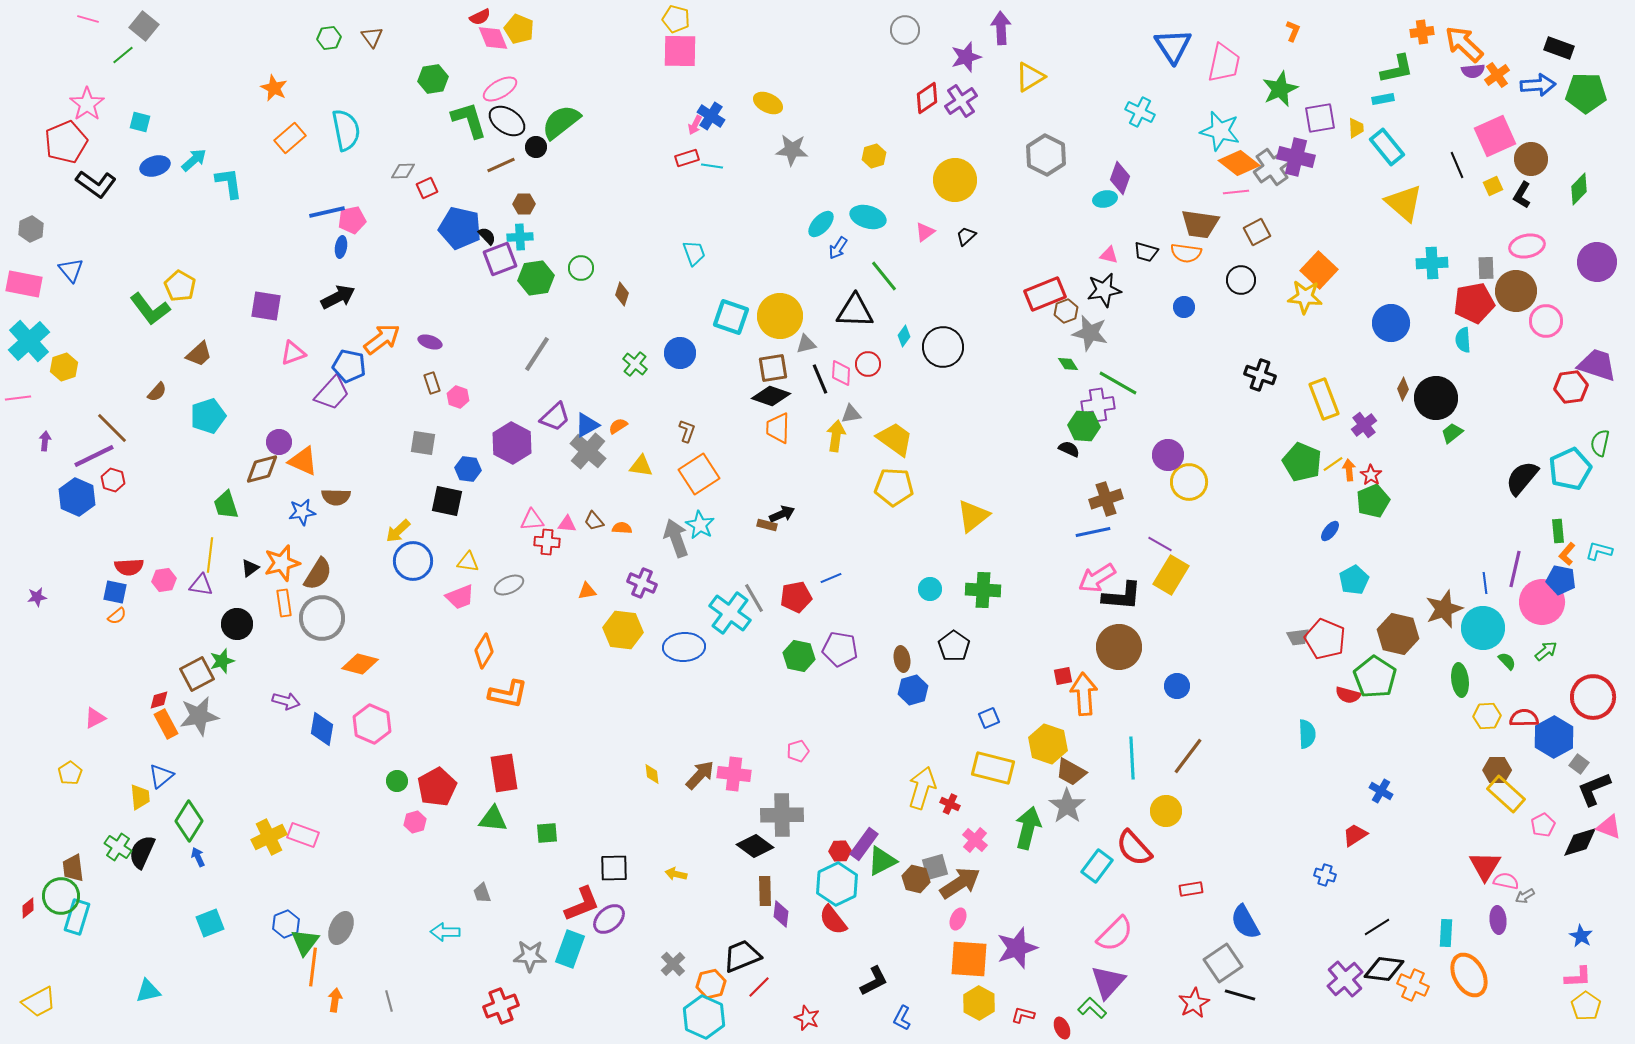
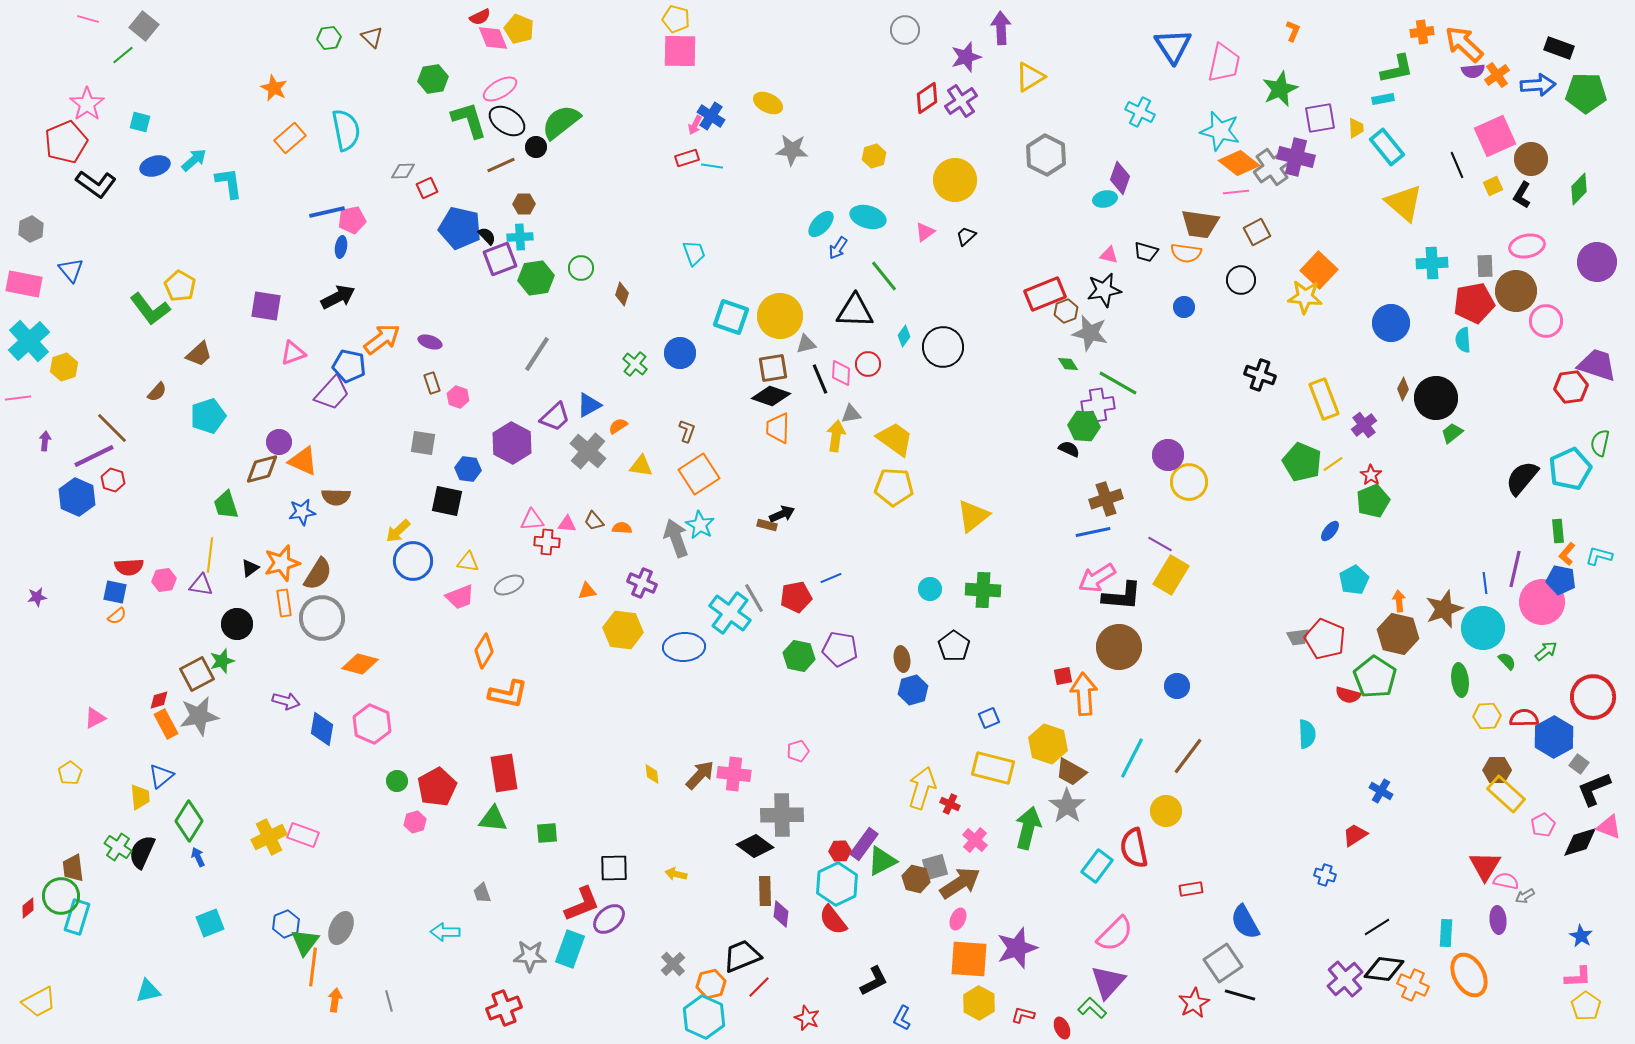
brown triangle at (372, 37): rotated 10 degrees counterclockwise
gray rectangle at (1486, 268): moved 1 px left, 2 px up
blue triangle at (587, 425): moved 2 px right, 20 px up
orange arrow at (1349, 470): moved 50 px right, 131 px down
cyan L-shape at (1599, 551): moved 5 px down
cyan line at (1132, 758): rotated 30 degrees clockwise
red semicircle at (1134, 848): rotated 30 degrees clockwise
red cross at (501, 1006): moved 3 px right, 2 px down
